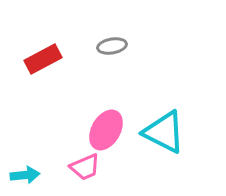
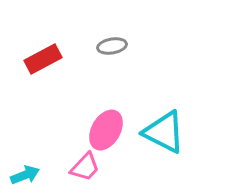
pink trapezoid: rotated 24 degrees counterclockwise
cyan arrow: rotated 16 degrees counterclockwise
